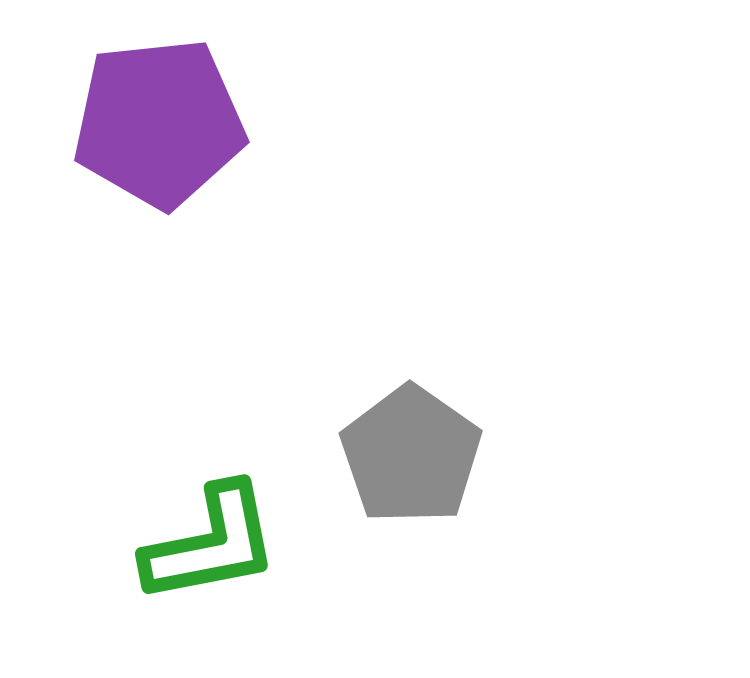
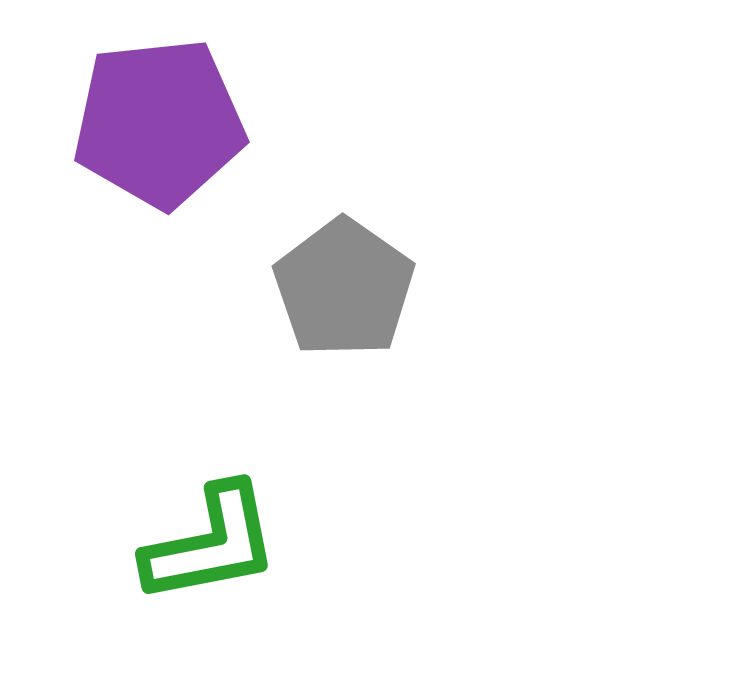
gray pentagon: moved 67 px left, 167 px up
